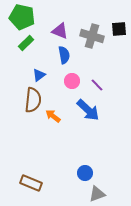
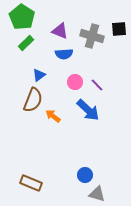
green pentagon: rotated 20 degrees clockwise
blue semicircle: moved 1 px up; rotated 96 degrees clockwise
pink circle: moved 3 px right, 1 px down
brown semicircle: rotated 15 degrees clockwise
blue circle: moved 2 px down
gray triangle: rotated 36 degrees clockwise
